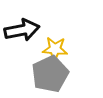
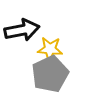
yellow star: moved 5 px left
